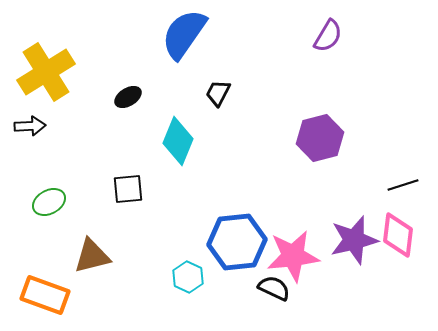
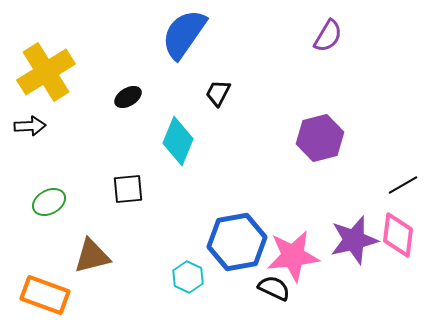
black line: rotated 12 degrees counterclockwise
blue hexagon: rotated 4 degrees counterclockwise
